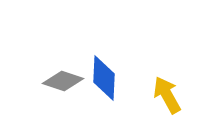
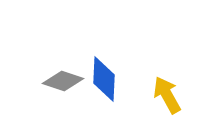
blue diamond: moved 1 px down
